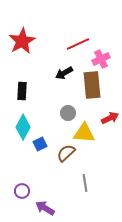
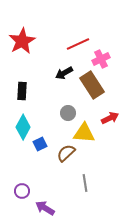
brown rectangle: rotated 28 degrees counterclockwise
